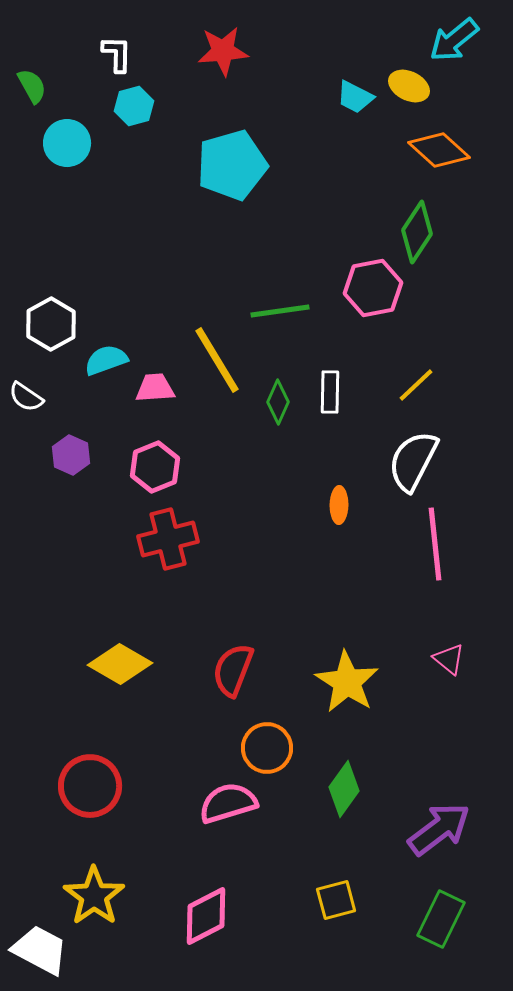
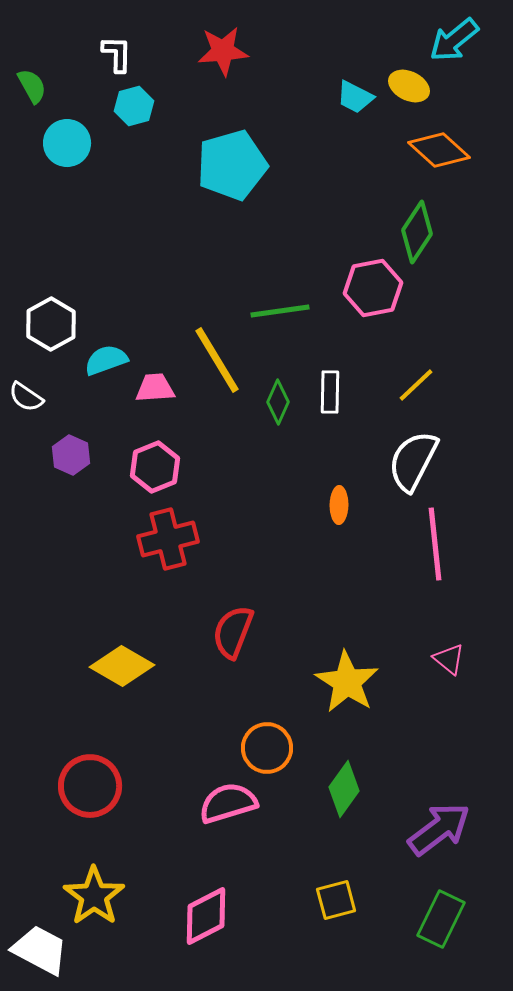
yellow diamond at (120, 664): moved 2 px right, 2 px down
red semicircle at (233, 670): moved 38 px up
